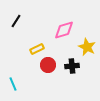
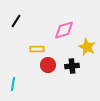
yellow rectangle: rotated 24 degrees clockwise
cyan line: rotated 32 degrees clockwise
